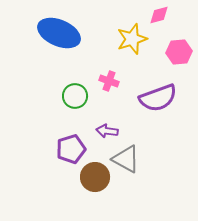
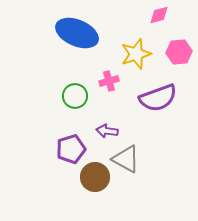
blue ellipse: moved 18 px right
yellow star: moved 4 px right, 15 px down
pink cross: rotated 36 degrees counterclockwise
